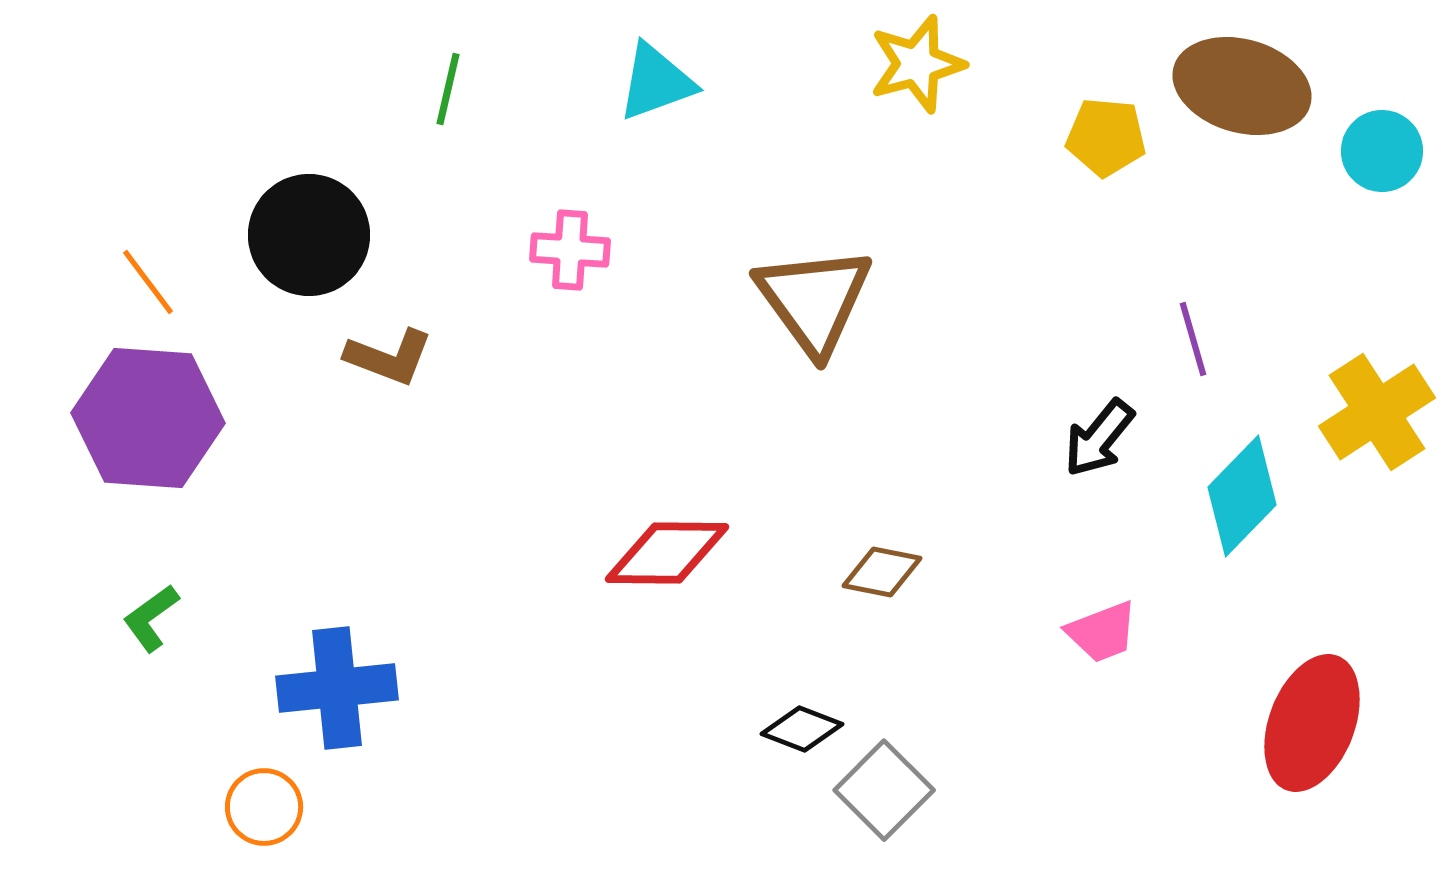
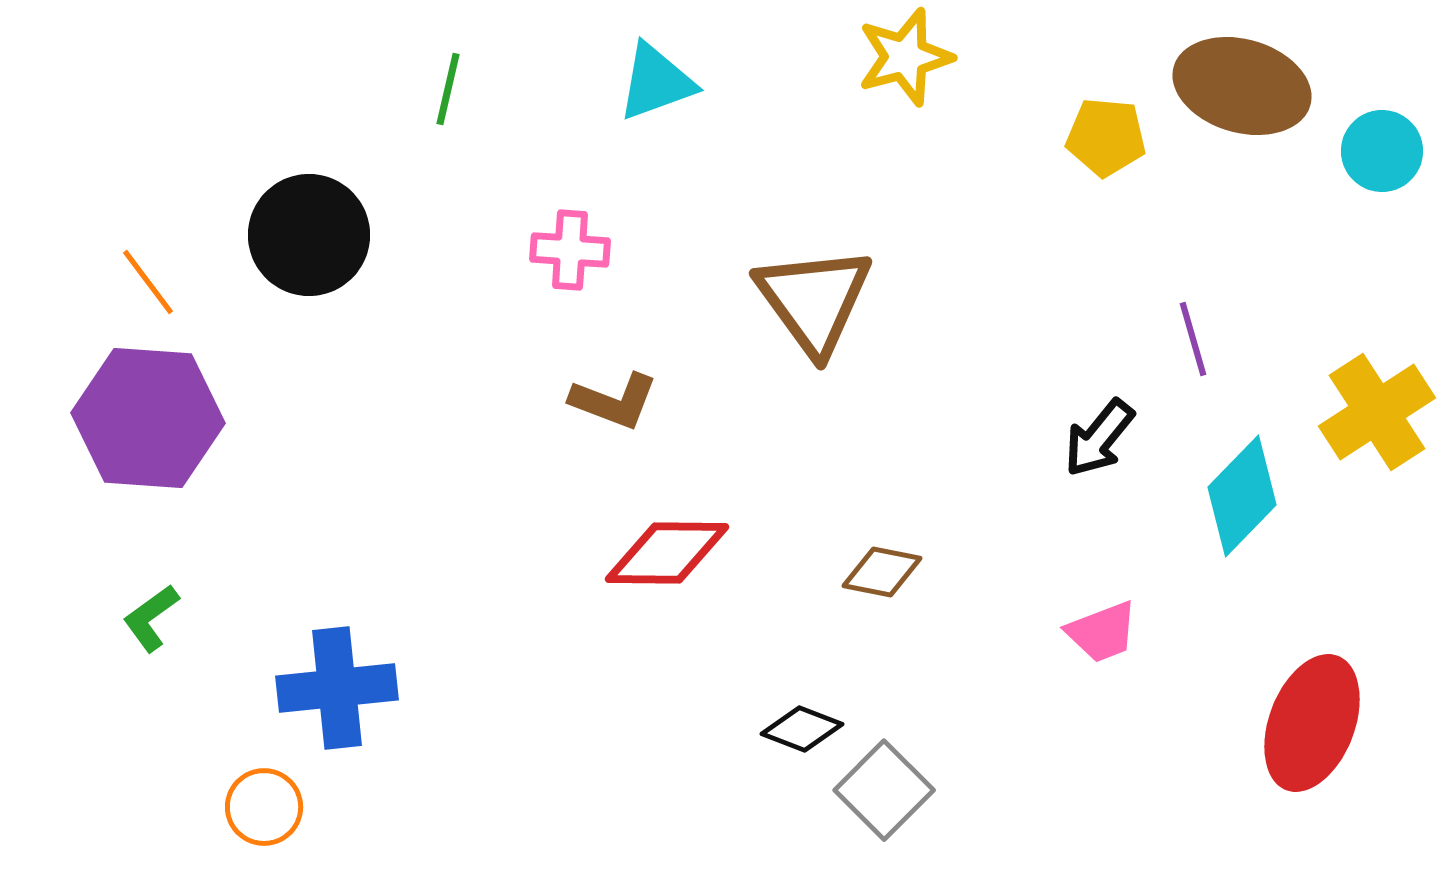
yellow star: moved 12 px left, 7 px up
brown L-shape: moved 225 px right, 44 px down
